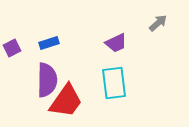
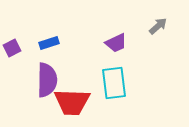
gray arrow: moved 3 px down
red trapezoid: moved 6 px right, 1 px down; rotated 57 degrees clockwise
